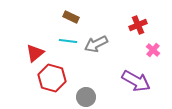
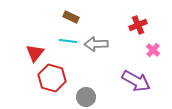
gray arrow: rotated 25 degrees clockwise
red triangle: rotated 12 degrees counterclockwise
